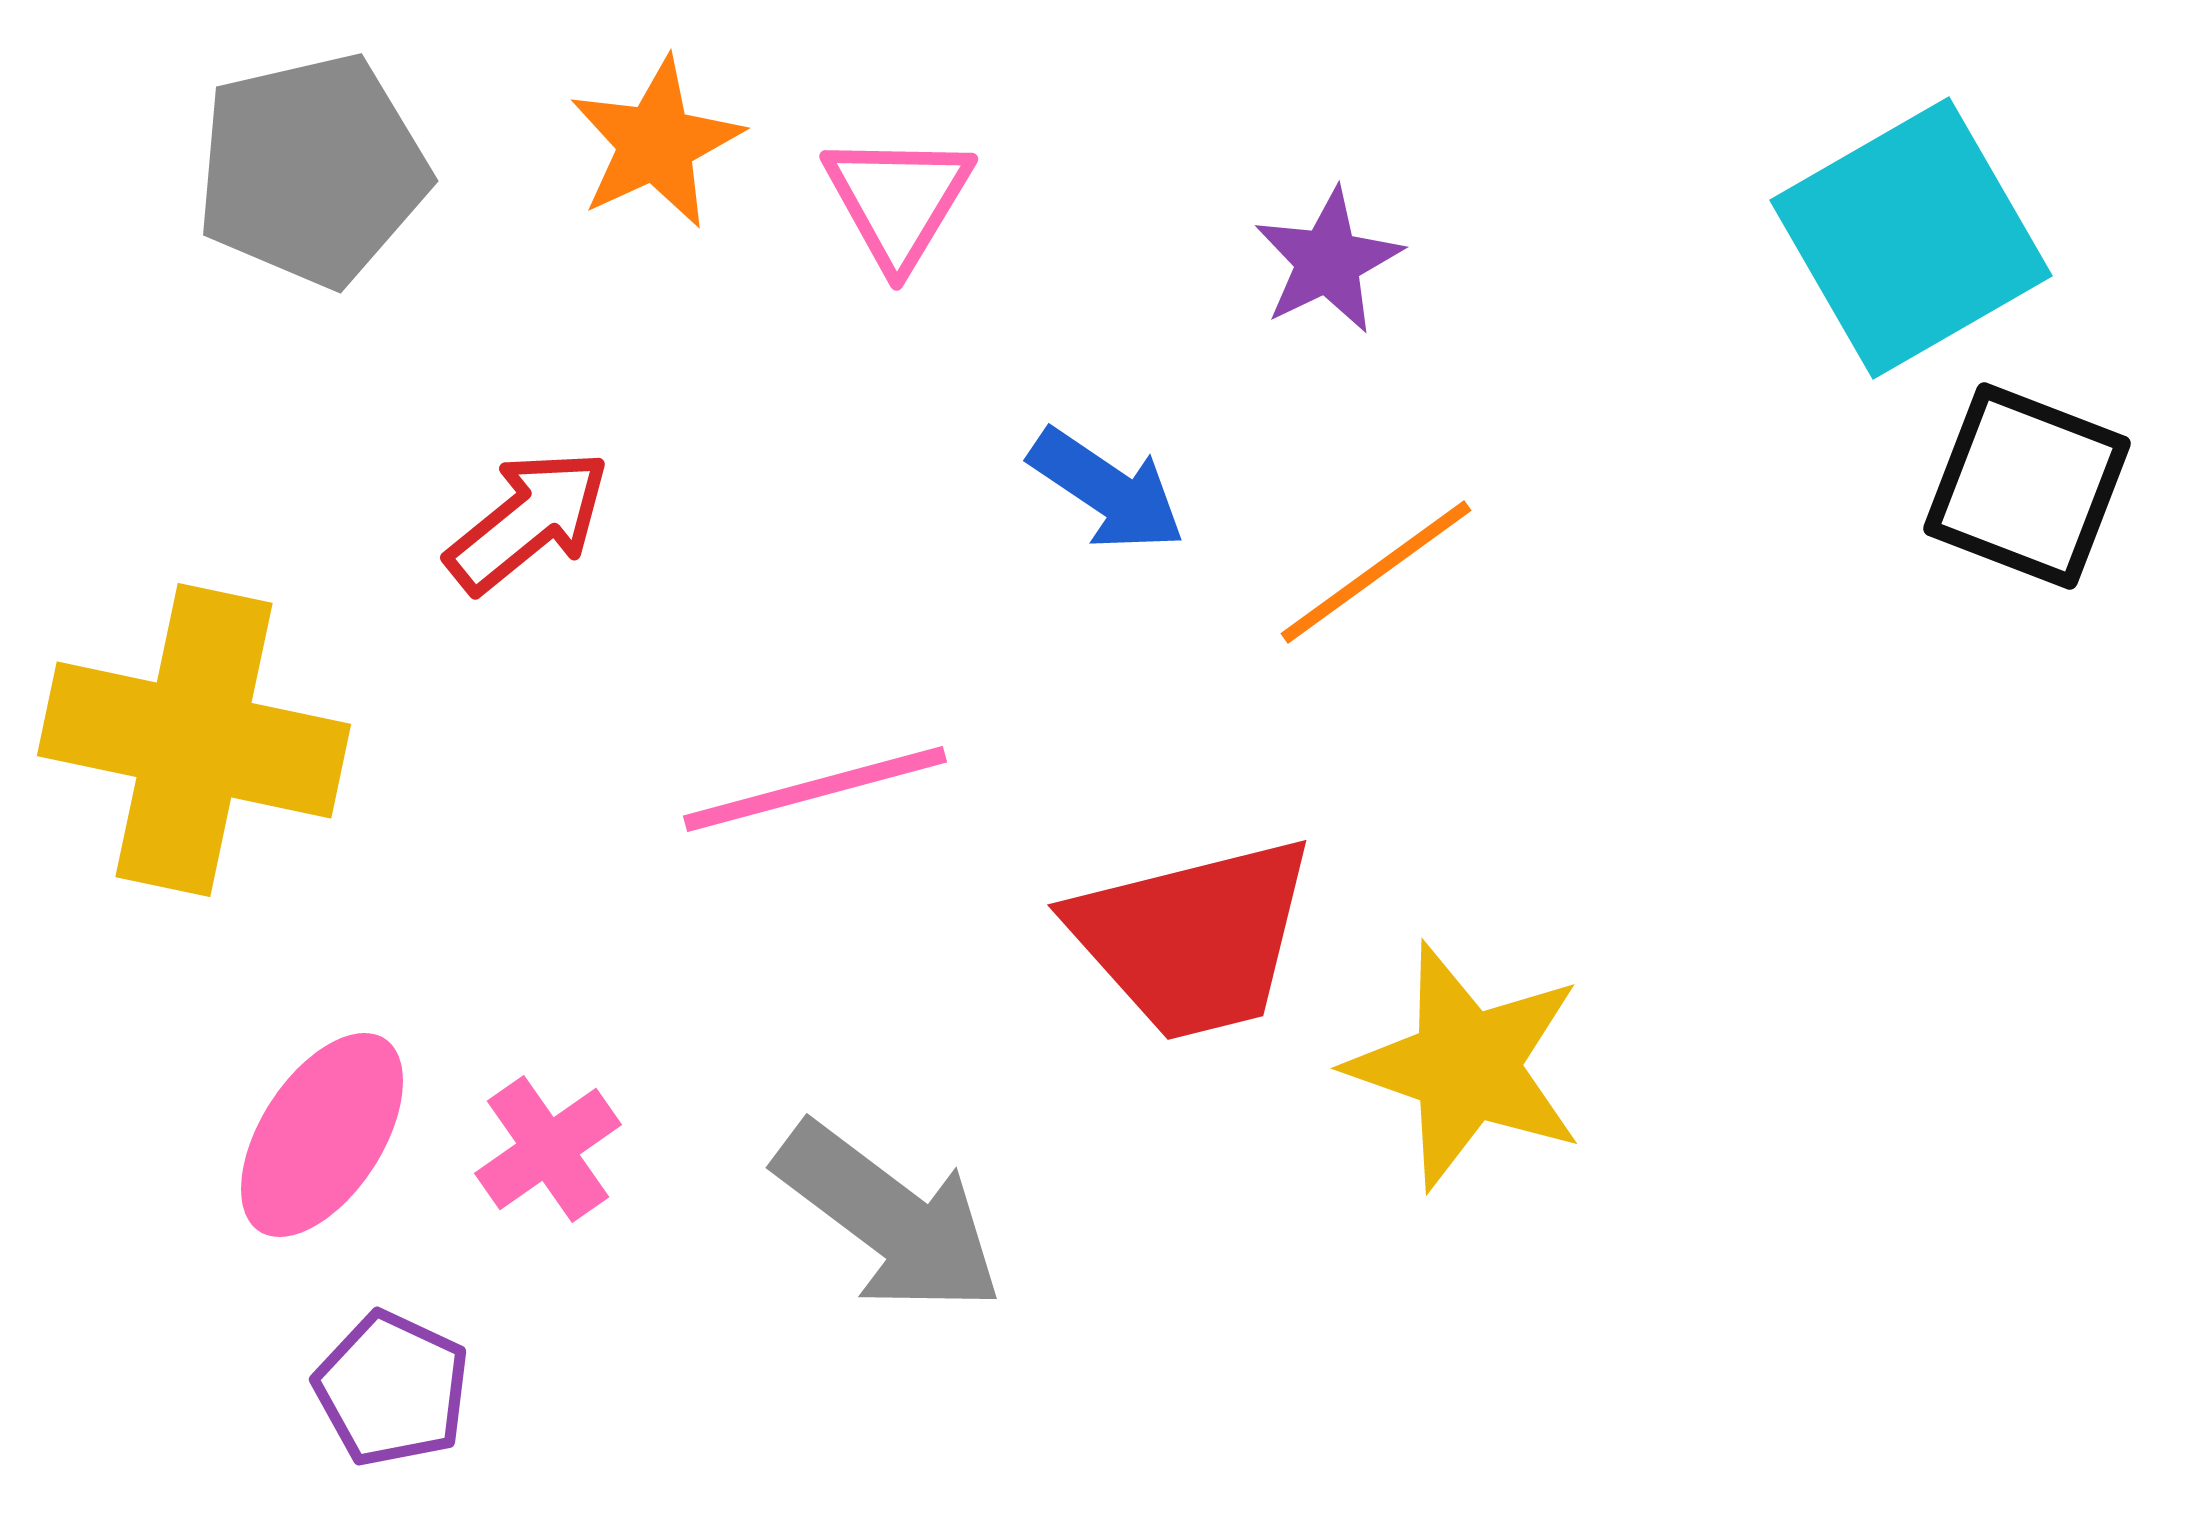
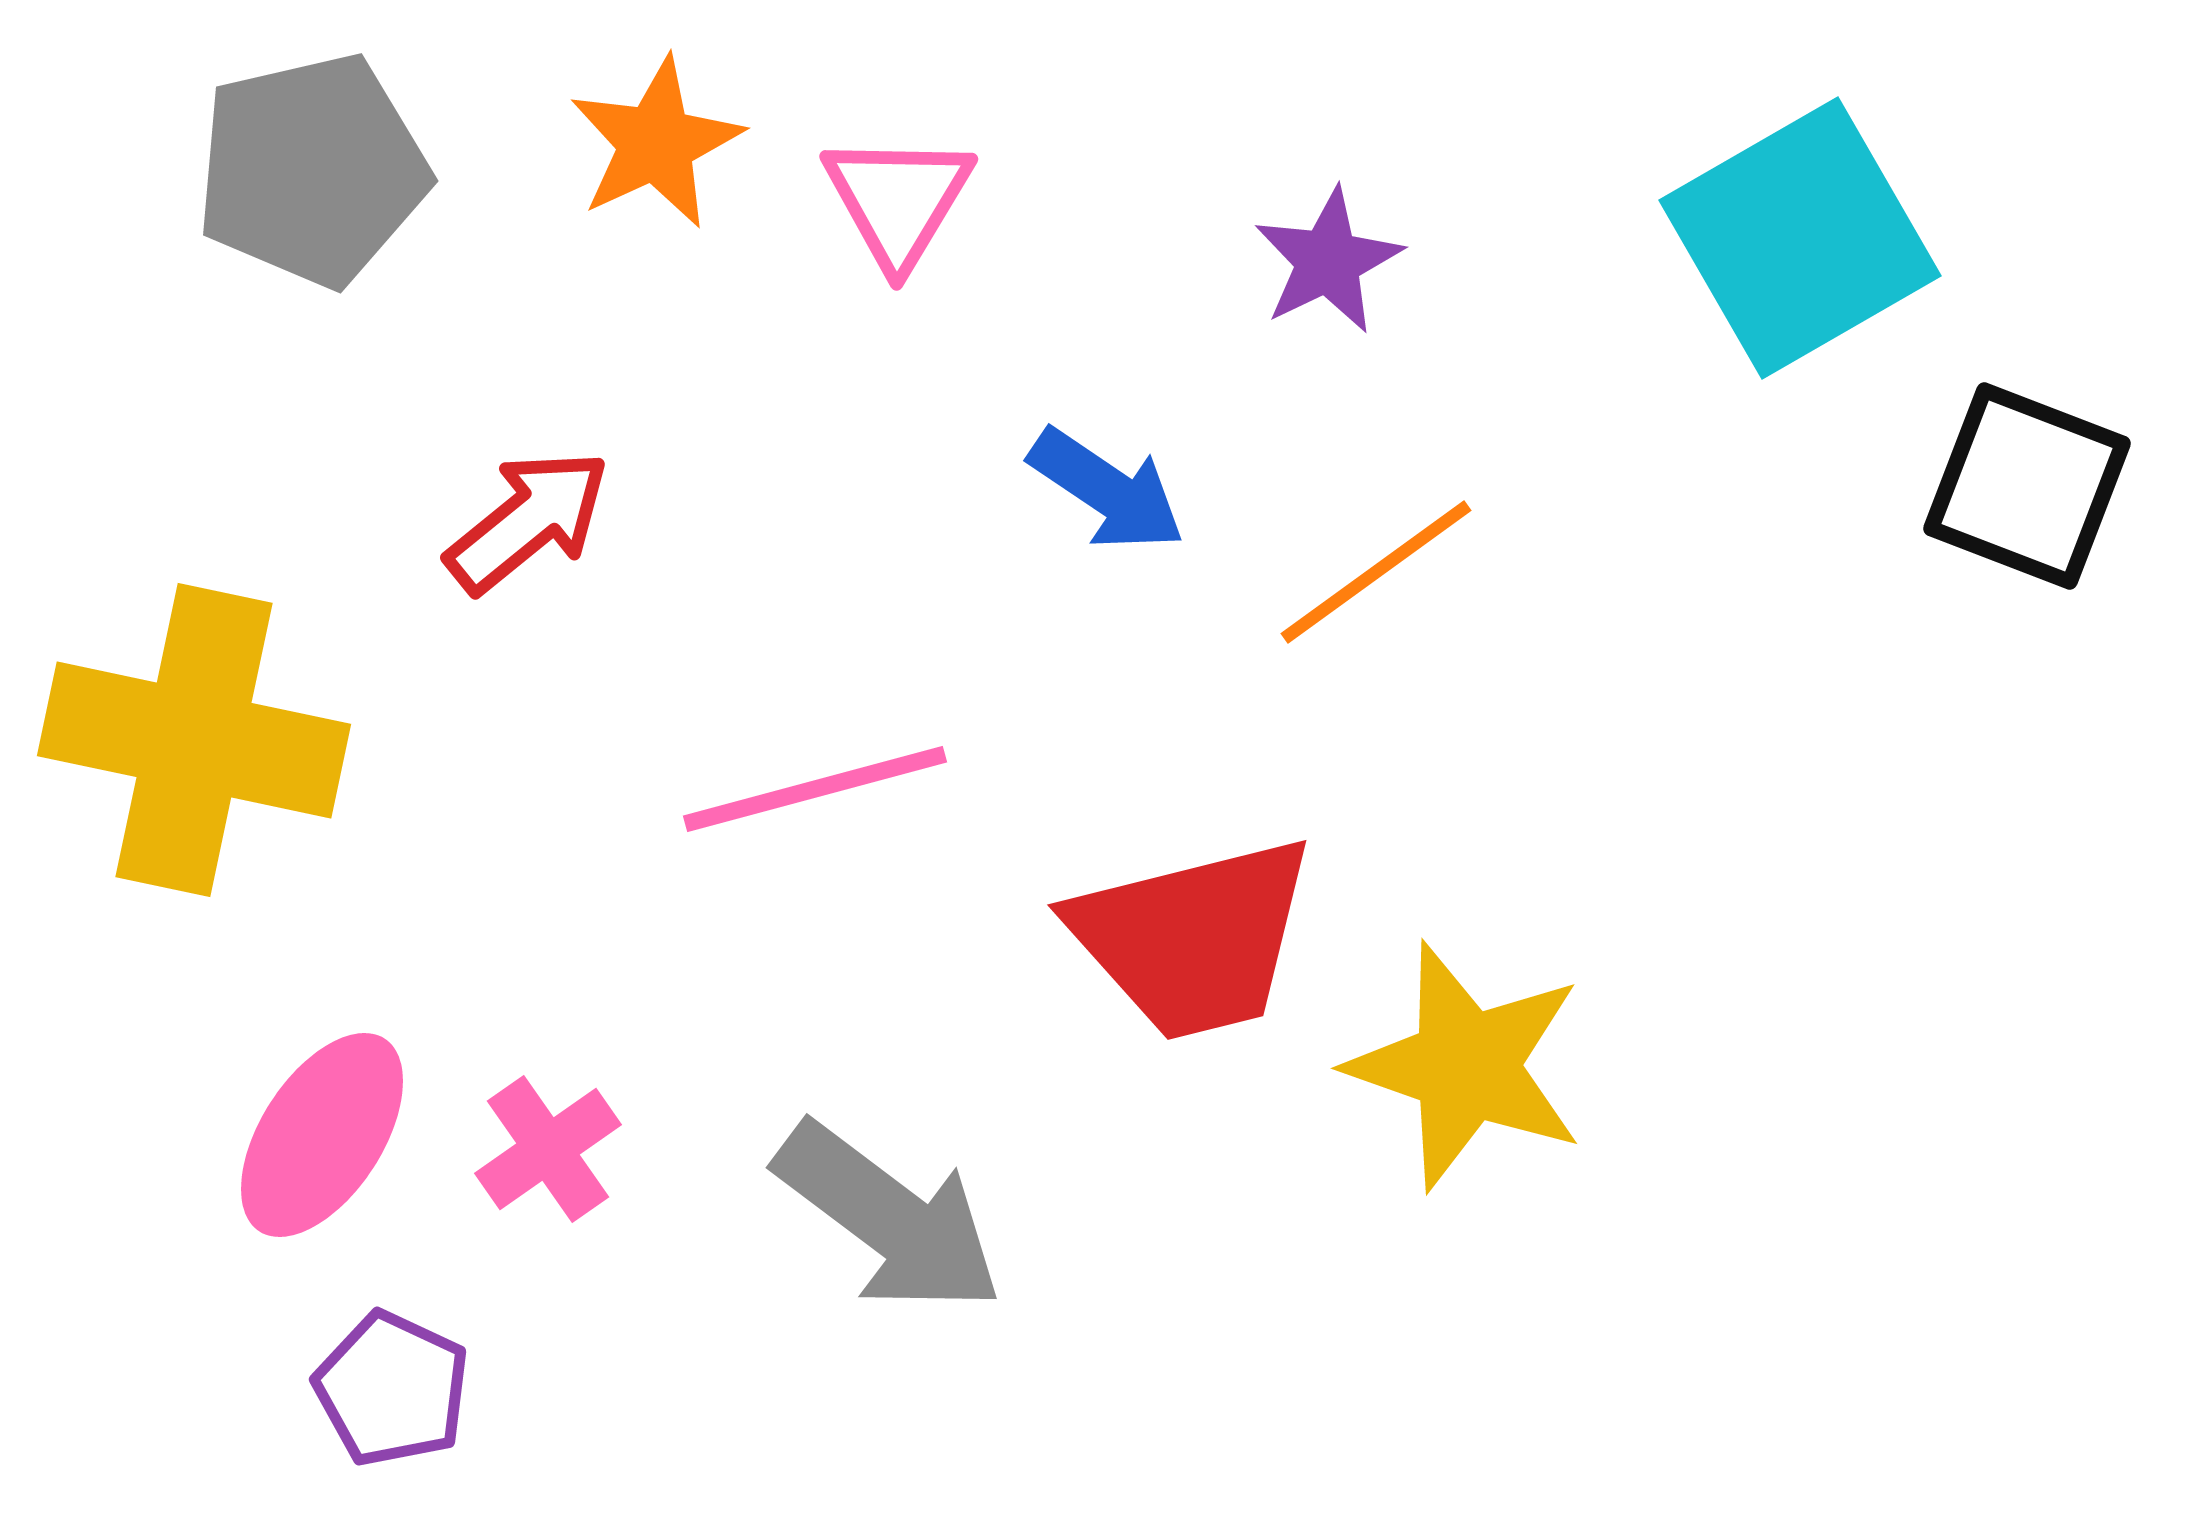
cyan square: moved 111 px left
